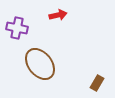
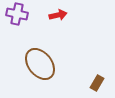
purple cross: moved 14 px up
